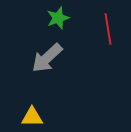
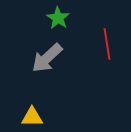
green star: rotated 20 degrees counterclockwise
red line: moved 1 px left, 15 px down
